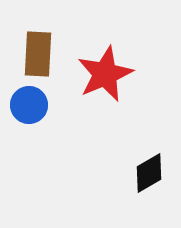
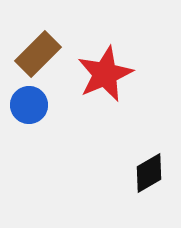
brown rectangle: rotated 42 degrees clockwise
